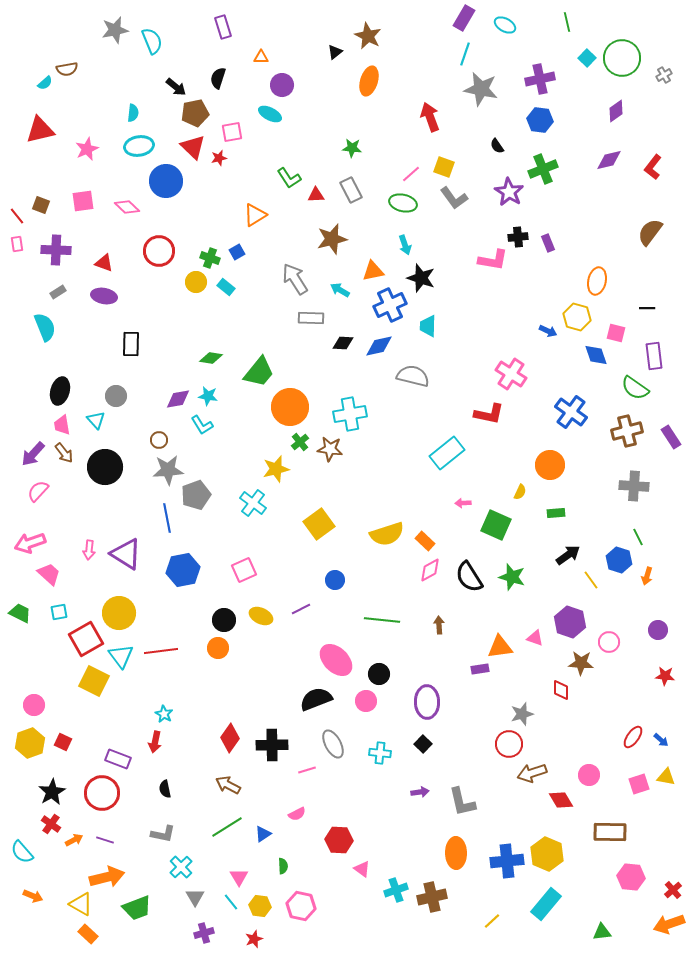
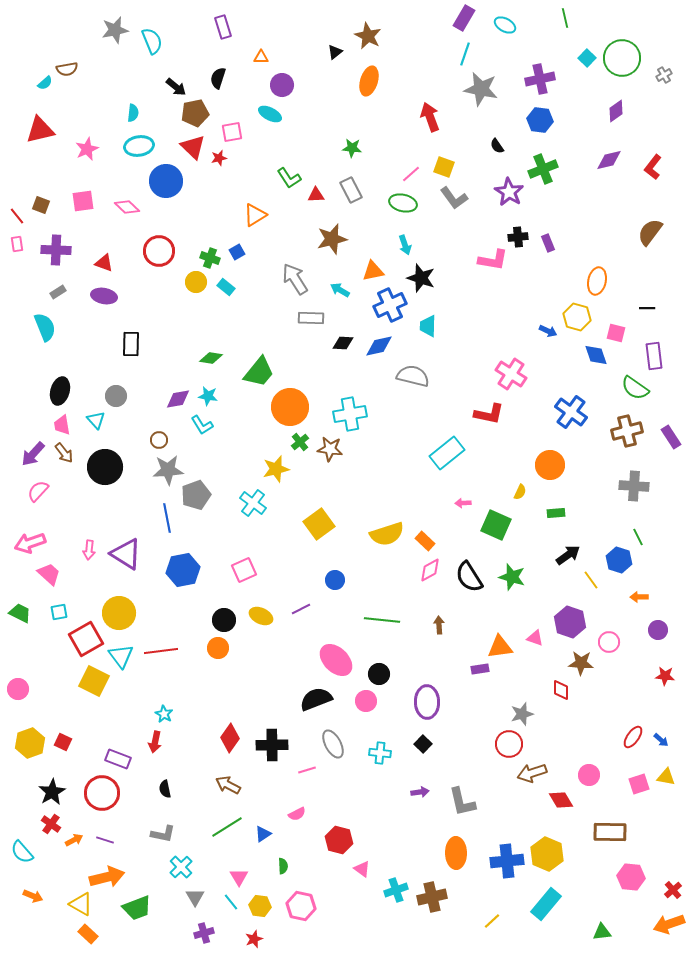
green line at (567, 22): moved 2 px left, 4 px up
orange arrow at (647, 576): moved 8 px left, 21 px down; rotated 72 degrees clockwise
pink circle at (34, 705): moved 16 px left, 16 px up
red hexagon at (339, 840): rotated 12 degrees clockwise
